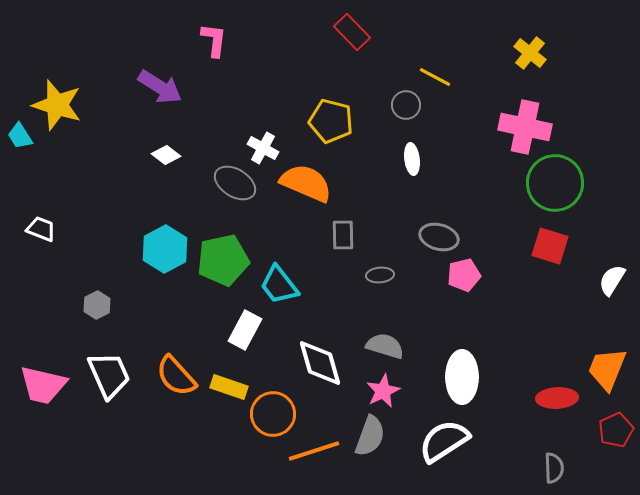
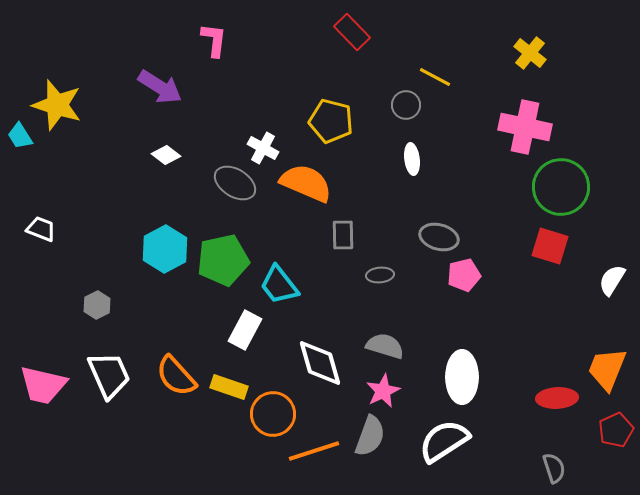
green circle at (555, 183): moved 6 px right, 4 px down
gray semicircle at (554, 468): rotated 16 degrees counterclockwise
